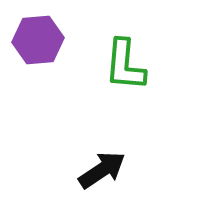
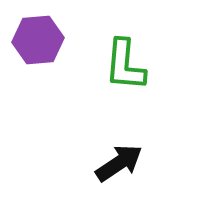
black arrow: moved 17 px right, 7 px up
